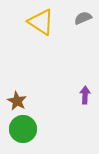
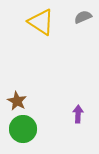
gray semicircle: moved 1 px up
purple arrow: moved 7 px left, 19 px down
